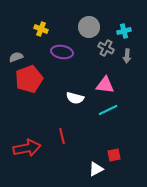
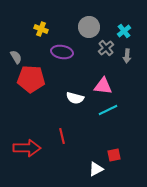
cyan cross: rotated 24 degrees counterclockwise
gray cross: rotated 21 degrees clockwise
gray semicircle: rotated 80 degrees clockwise
red pentagon: moved 2 px right; rotated 24 degrees clockwise
pink triangle: moved 2 px left, 1 px down
red arrow: rotated 12 degrees clockwise
